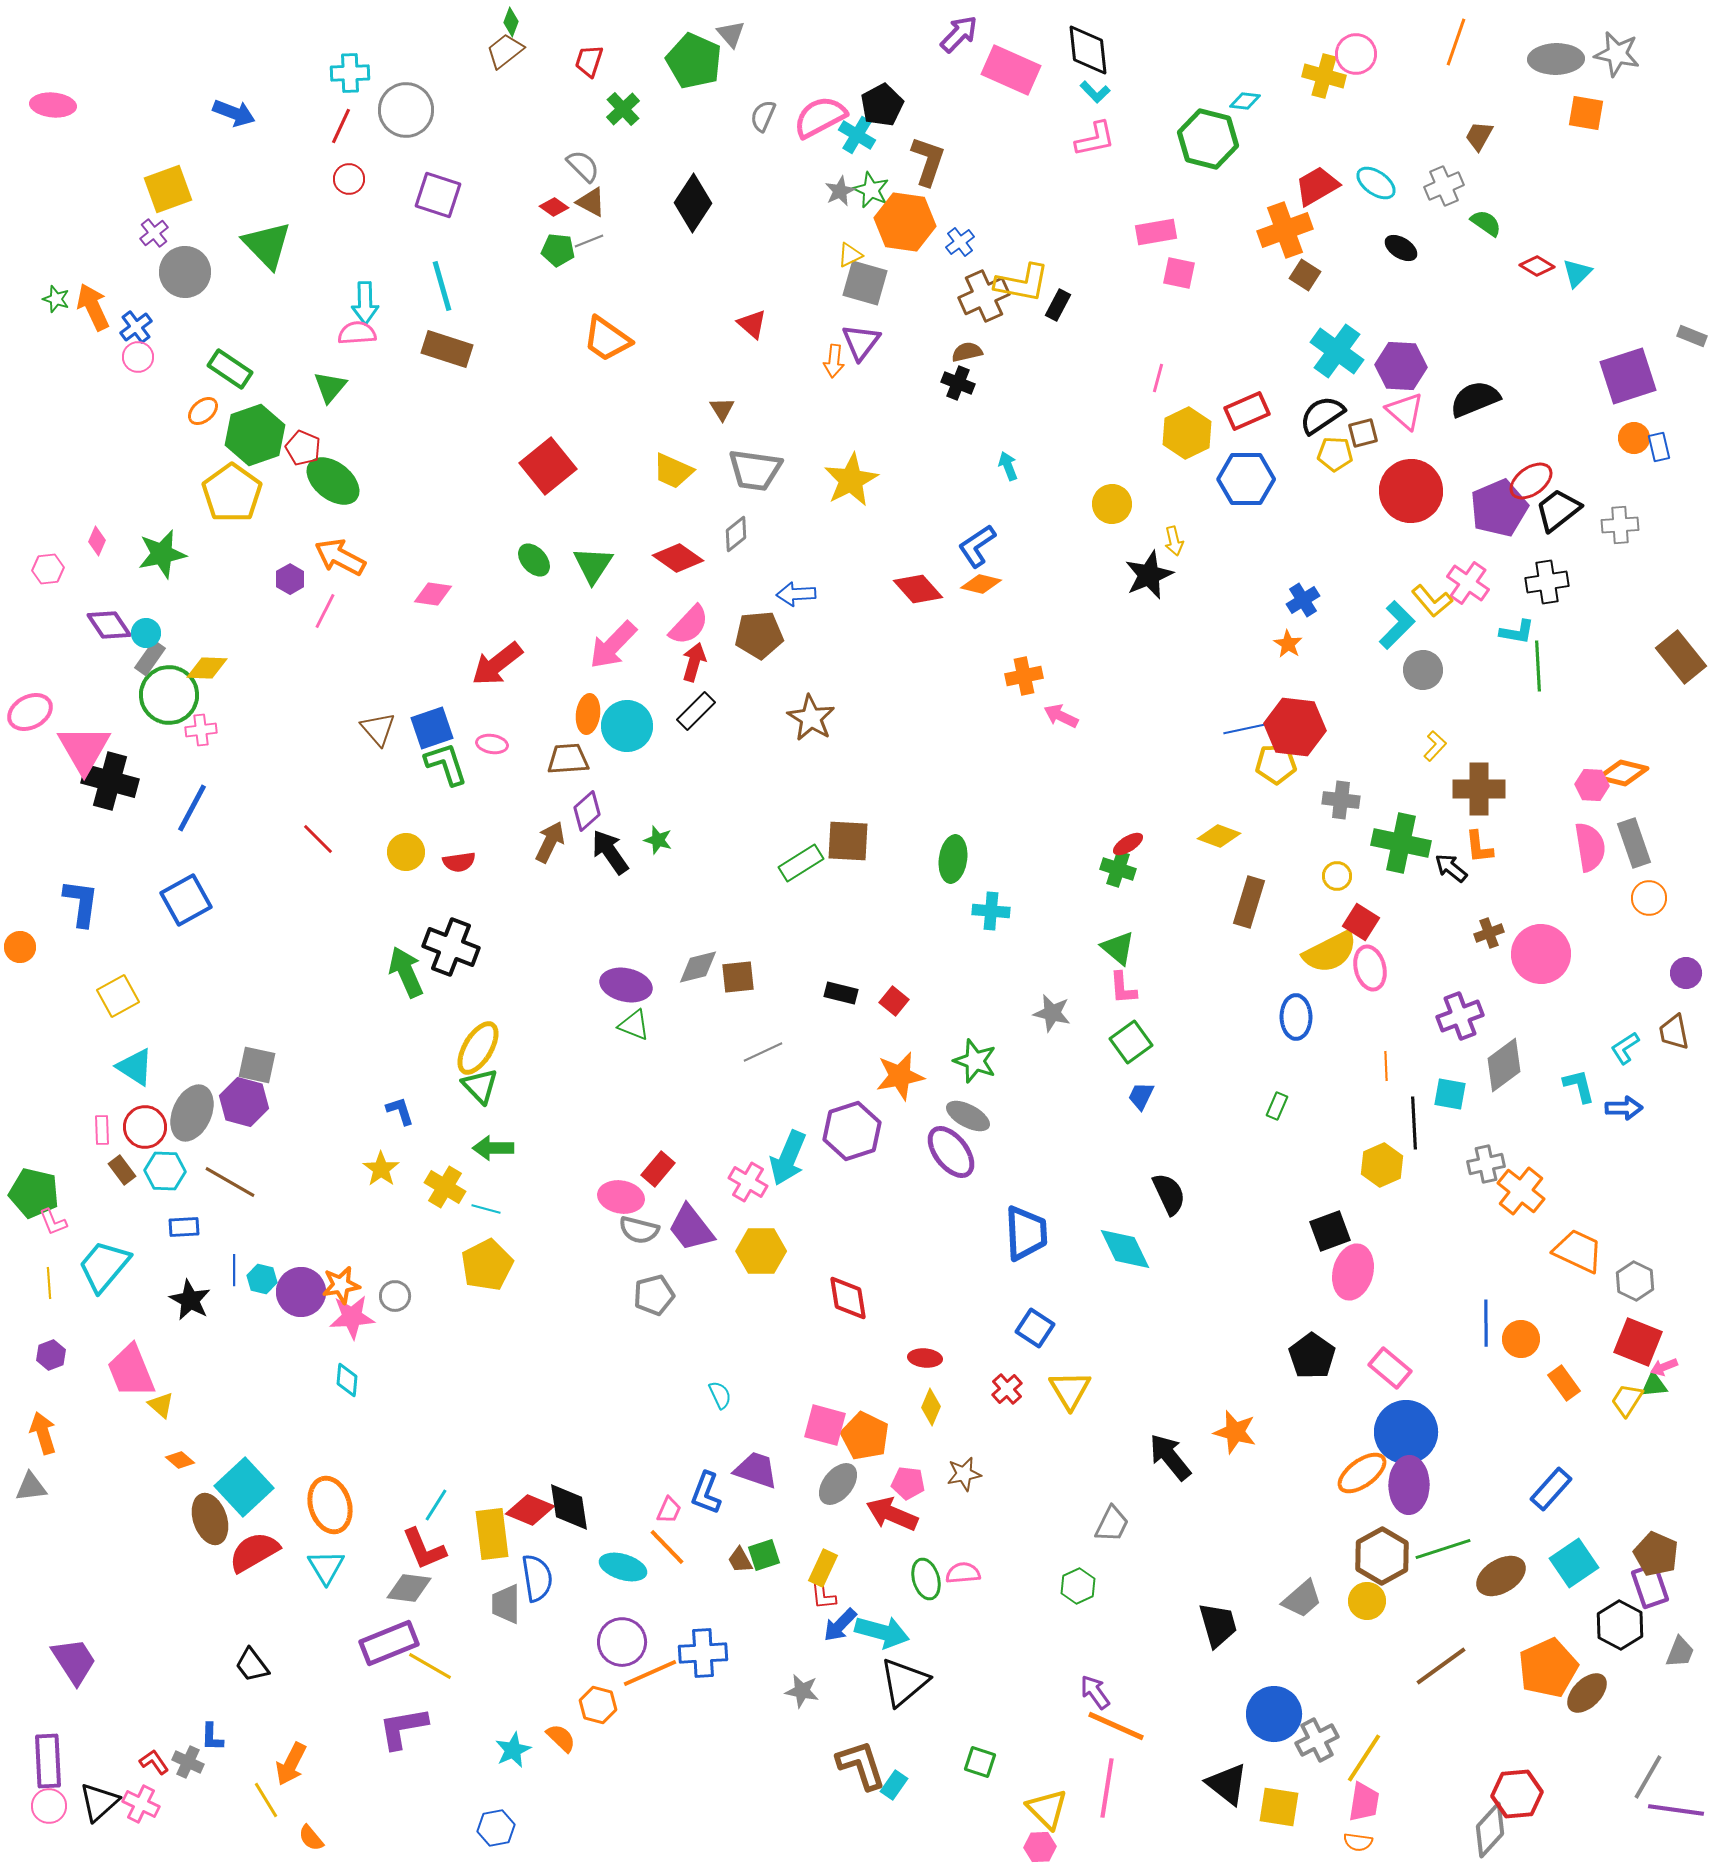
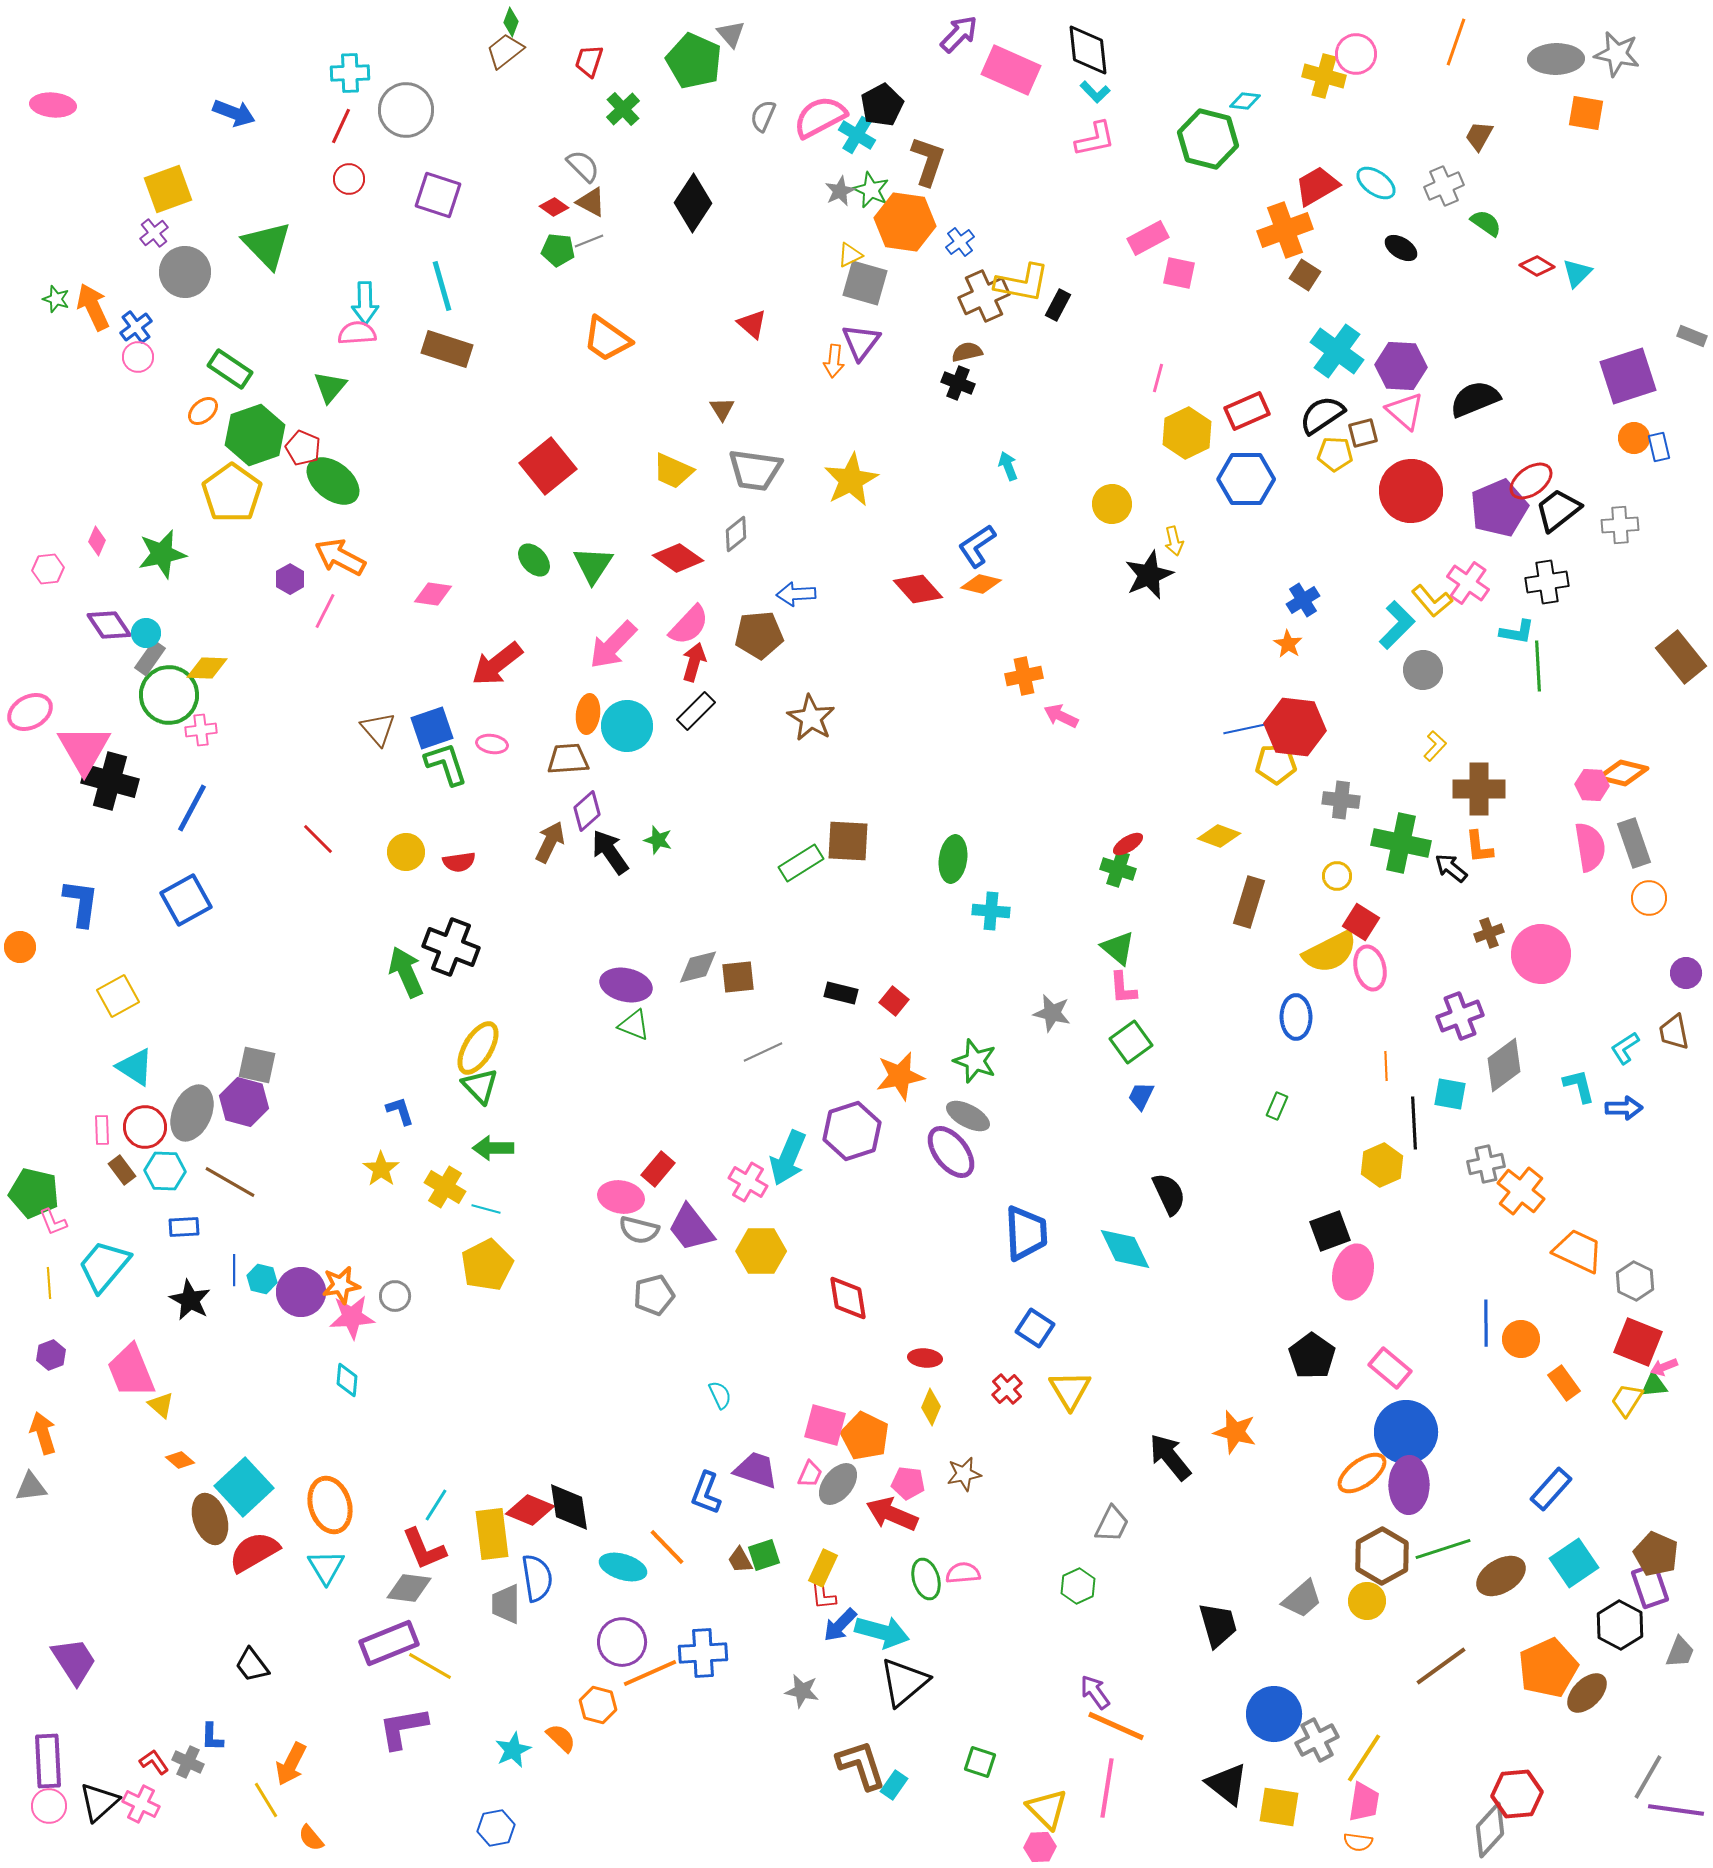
pink rectangle at (1156, 232): moved 8 px left, 6 px down; rotated 18 degrees counterclockwise
pink trapezoid at (669, 1510): moved 141 px right, 36 px up
